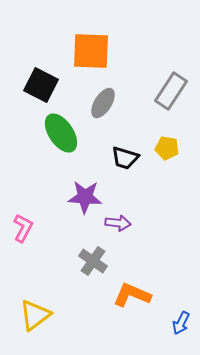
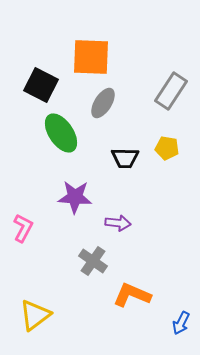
orange square: moved 6 px down
black trapezoid: rotated 16 degrees counterclockwise
purple star: moved 10 px left
